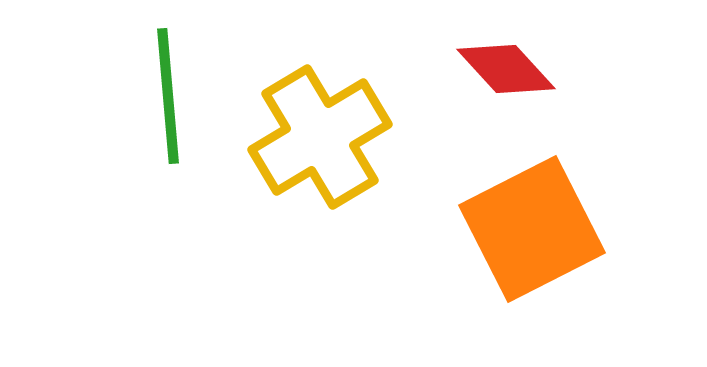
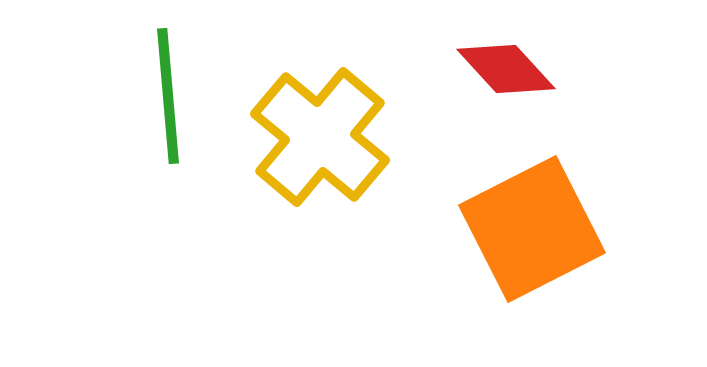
yellow cross: rotated 19 degrees counterclockwise
